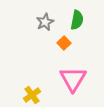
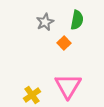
pink triangle: moved 5 px left, 7 px down
